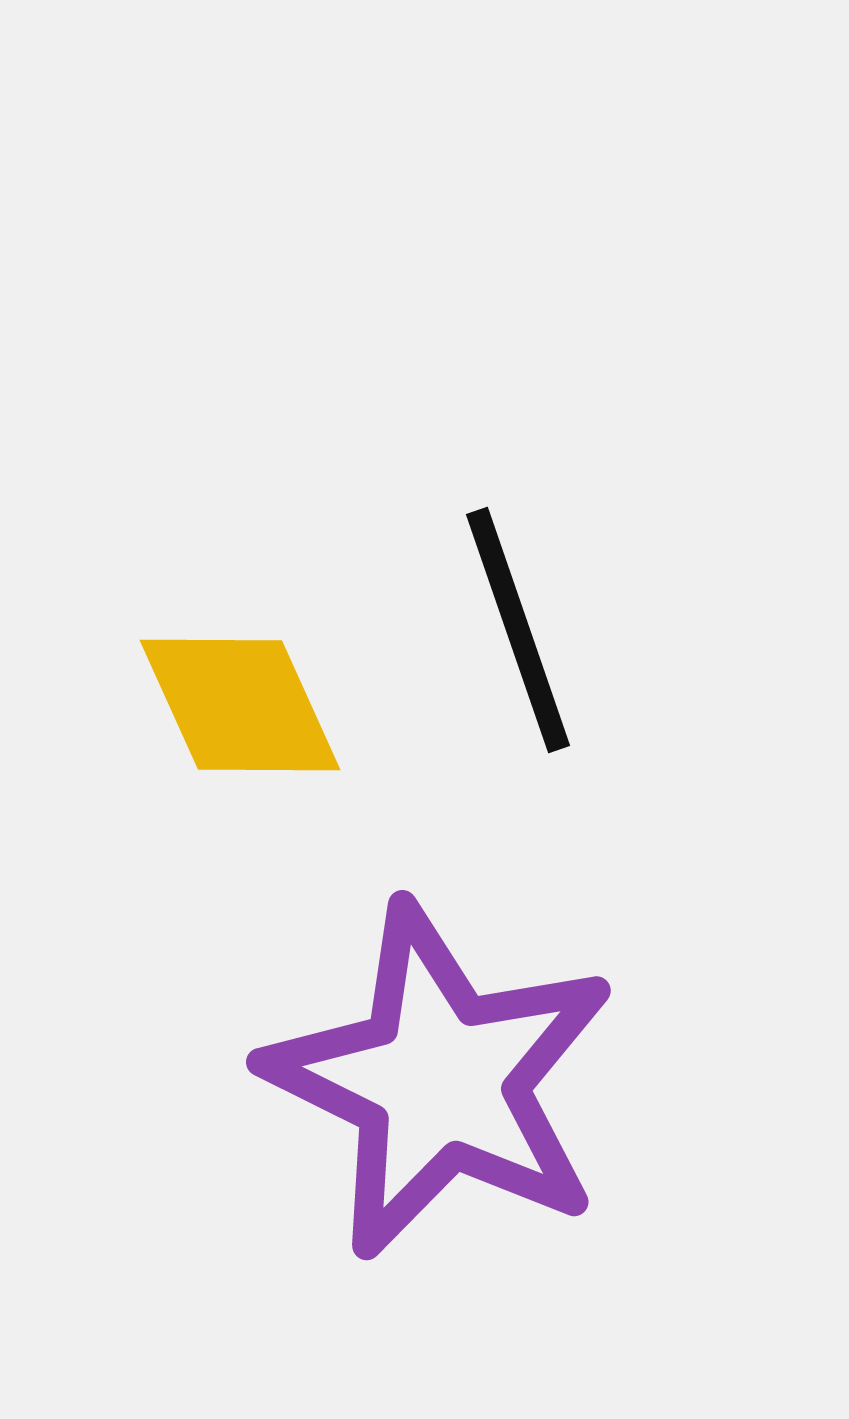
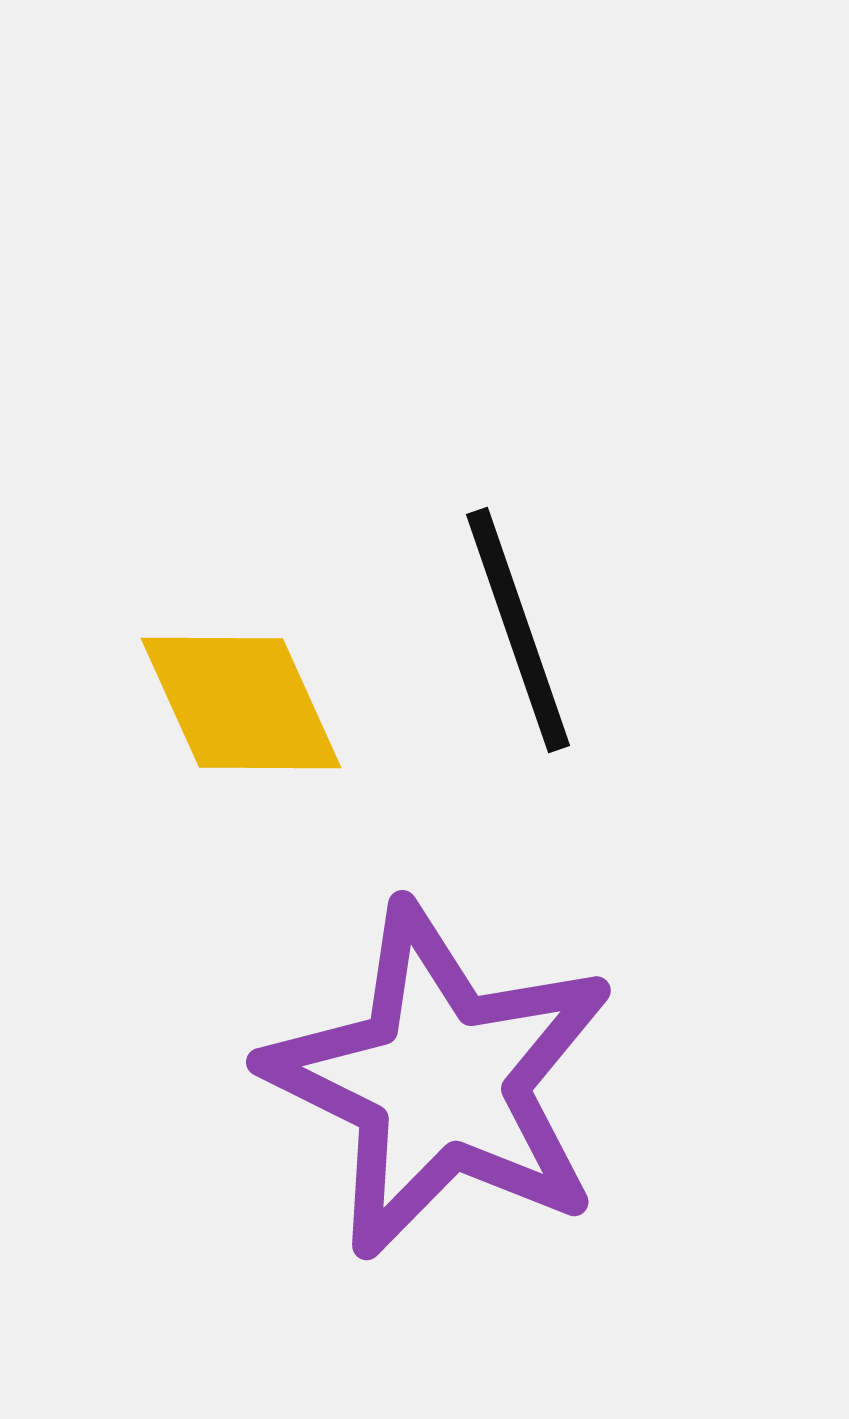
yellow diamond: moved 1 px right, 2 px up
